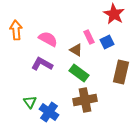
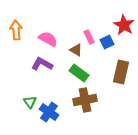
red star: moved 10 px right, 11 px down
